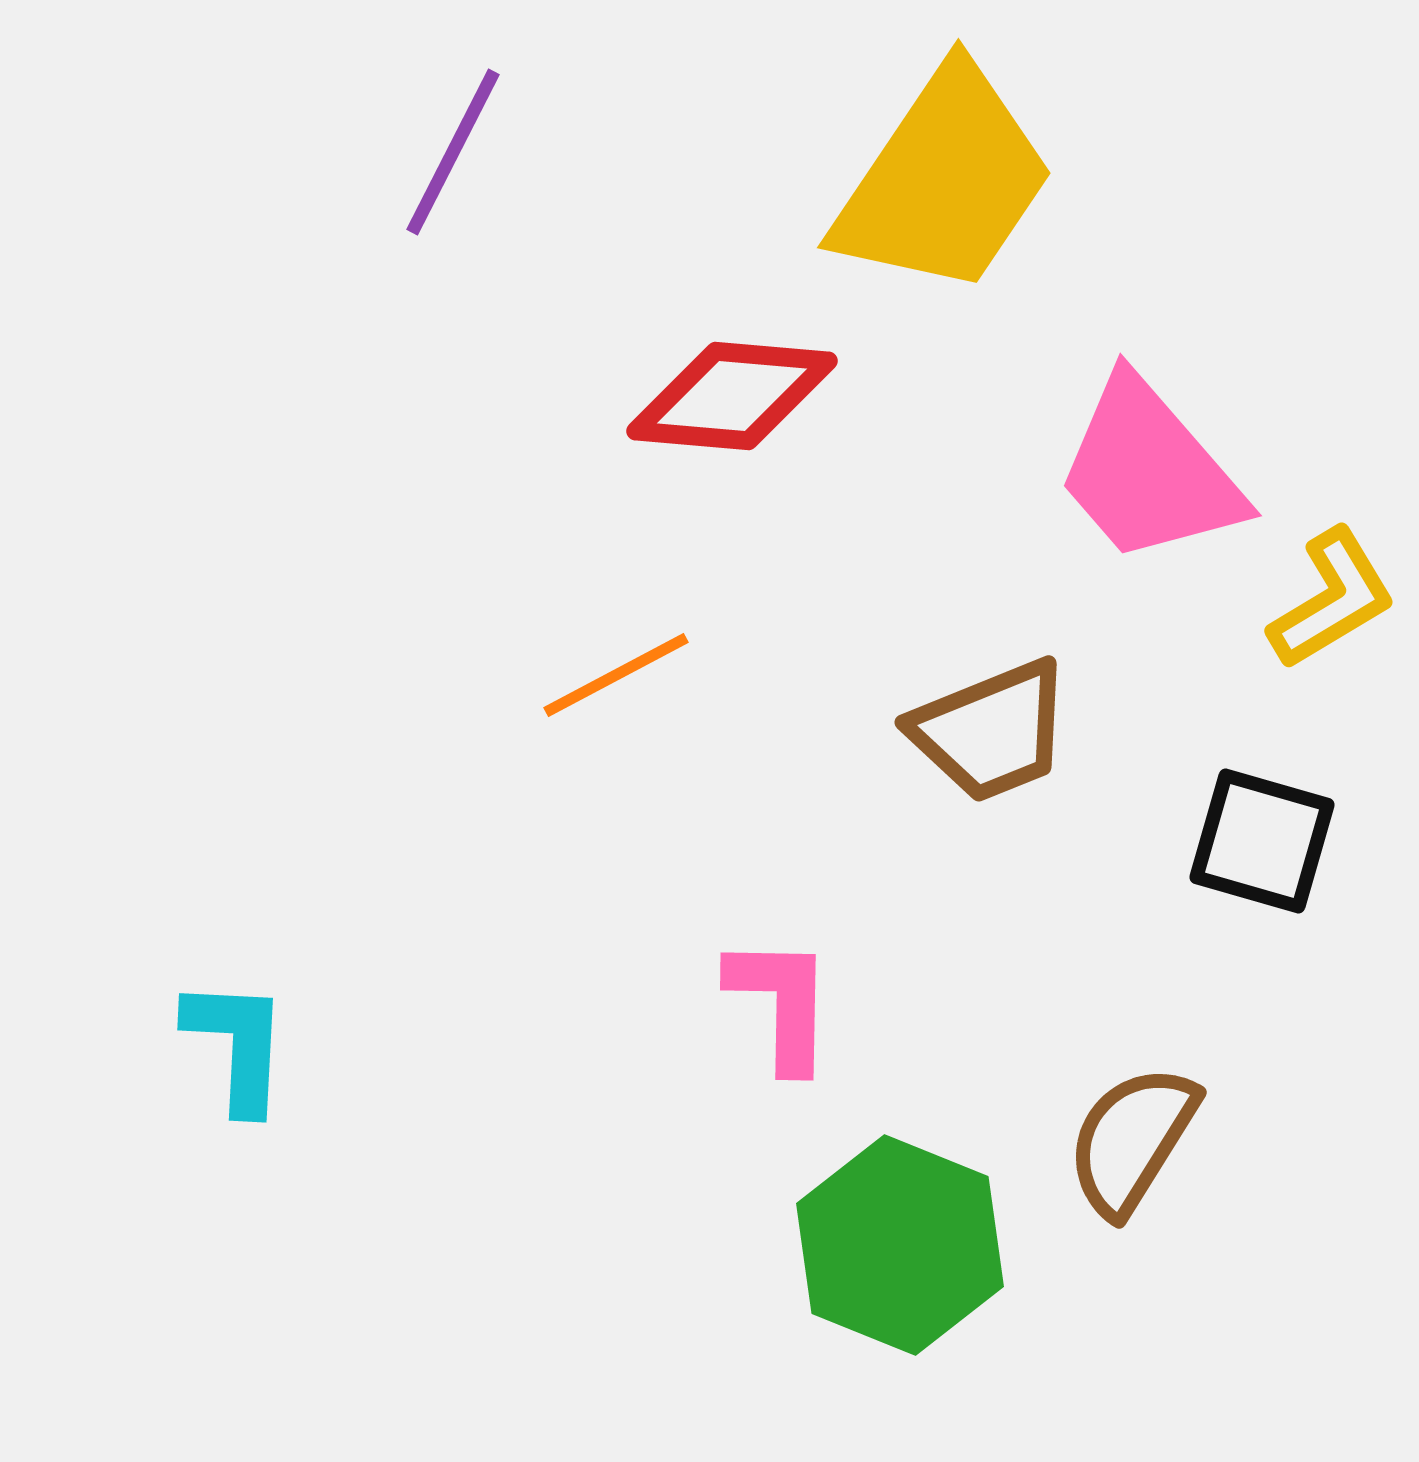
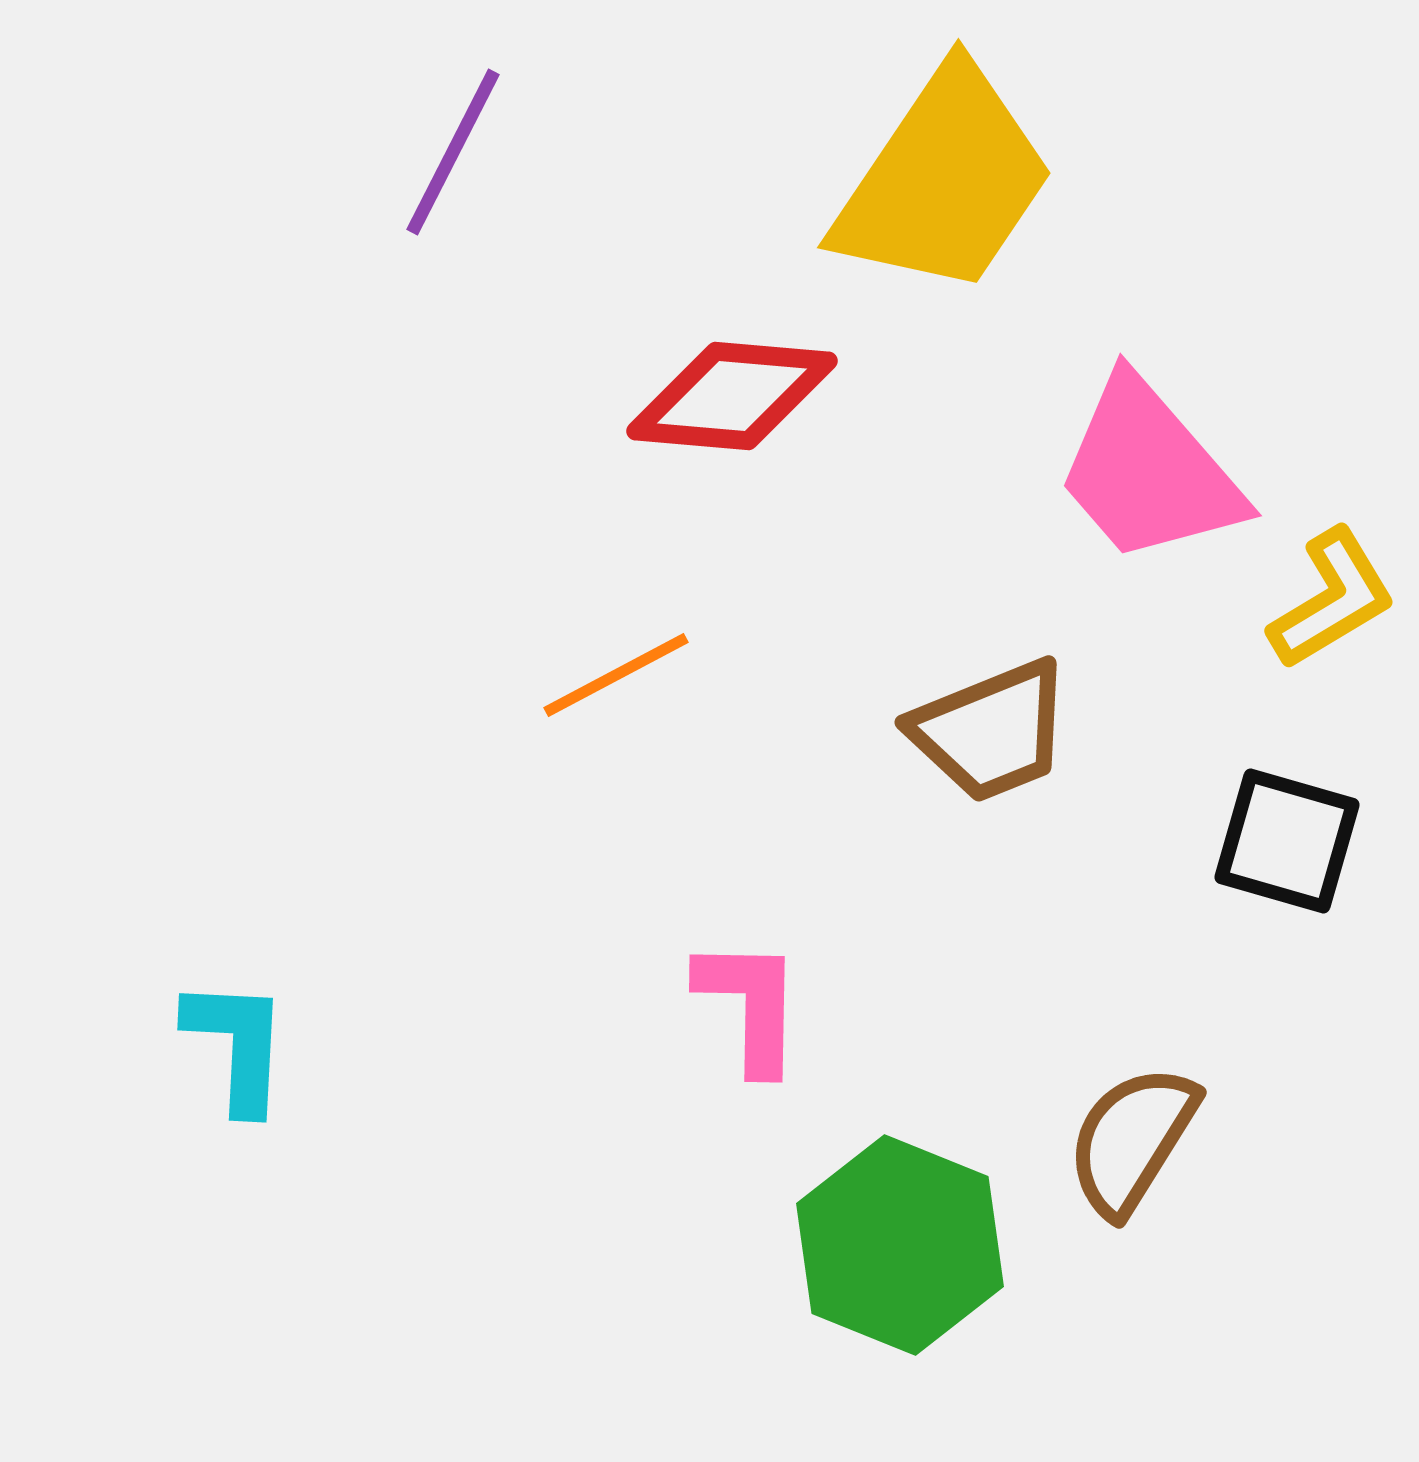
black square: moved 25 px right
pink L-shape: moved 31 px left, 2 px down
